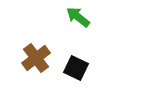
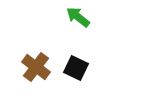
brown cross: moved 9 px down; rotated 16 degrees counterclockwise
